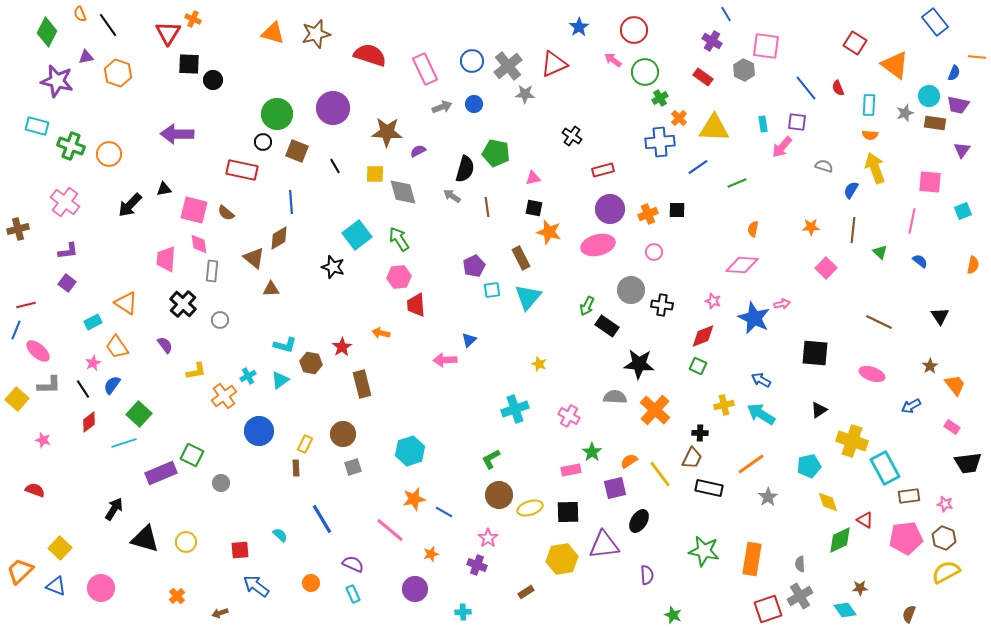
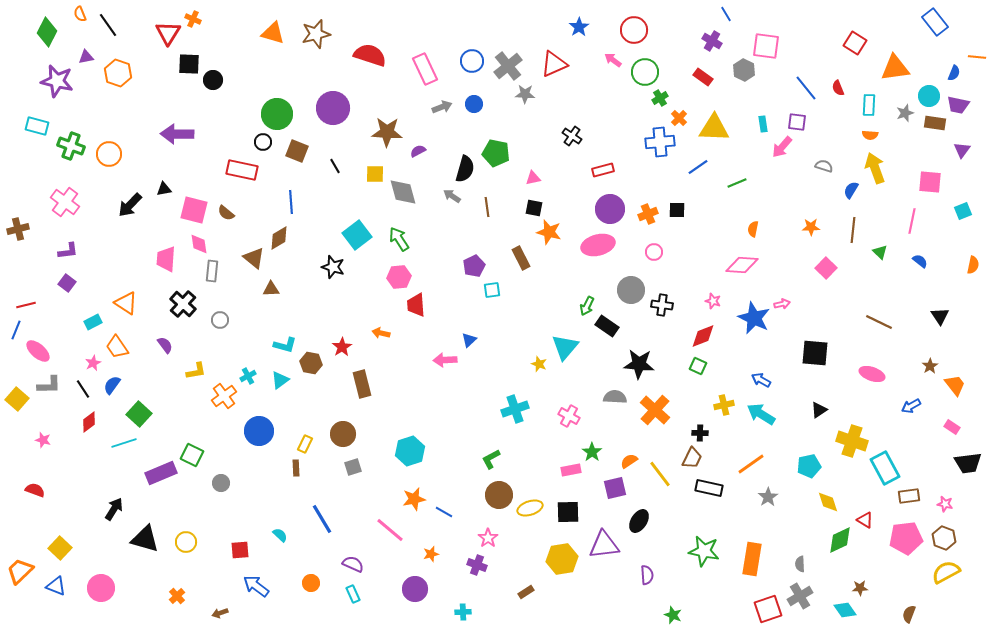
orange triangle at (895, 65): moved 3 px down; rotated 44 degrees counterclockwise
cyan triangle at (528, 297): moved 37 px right, 50 px down
